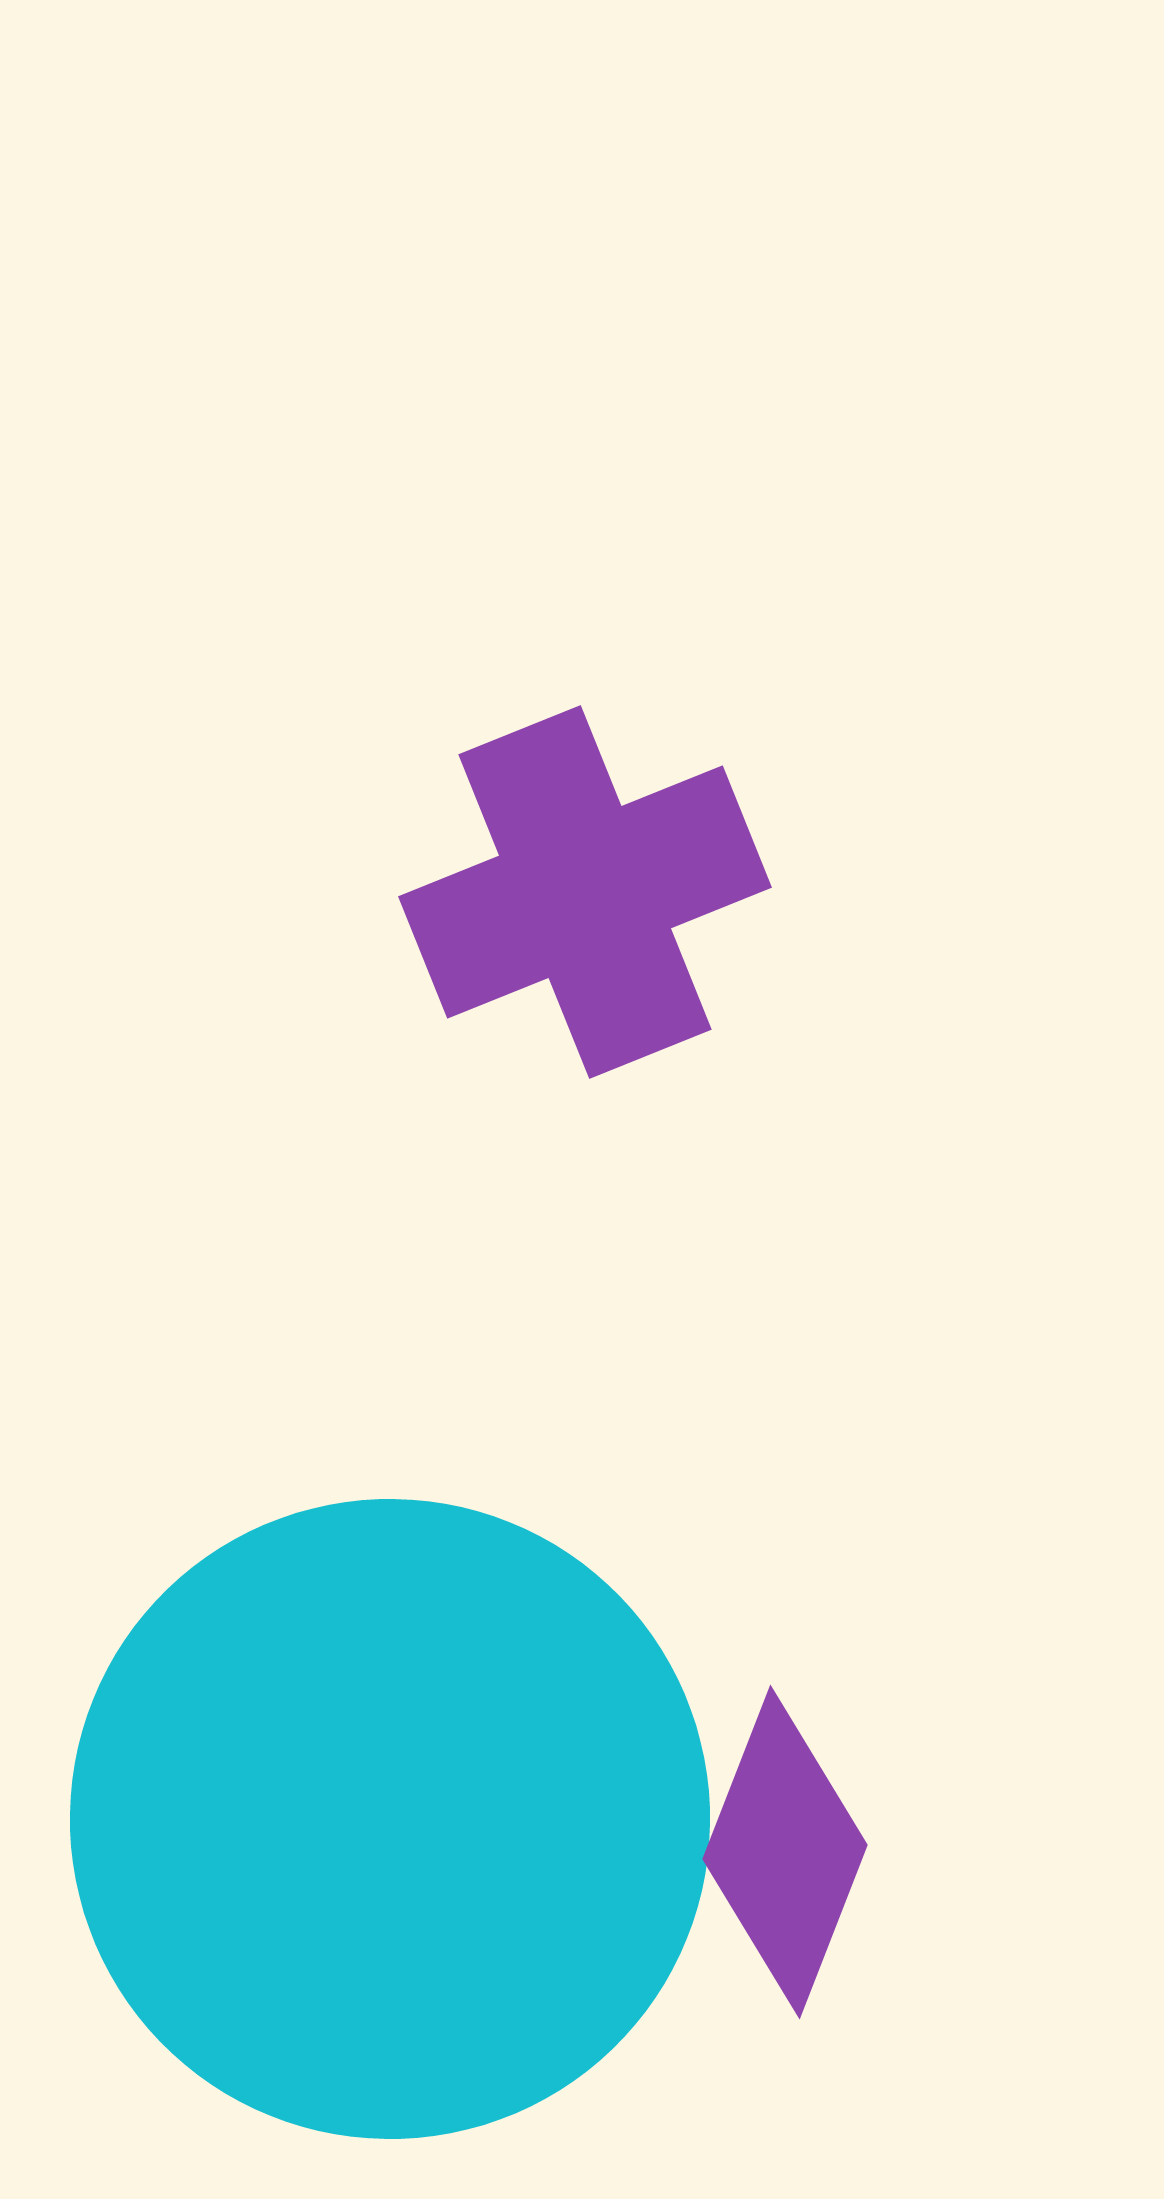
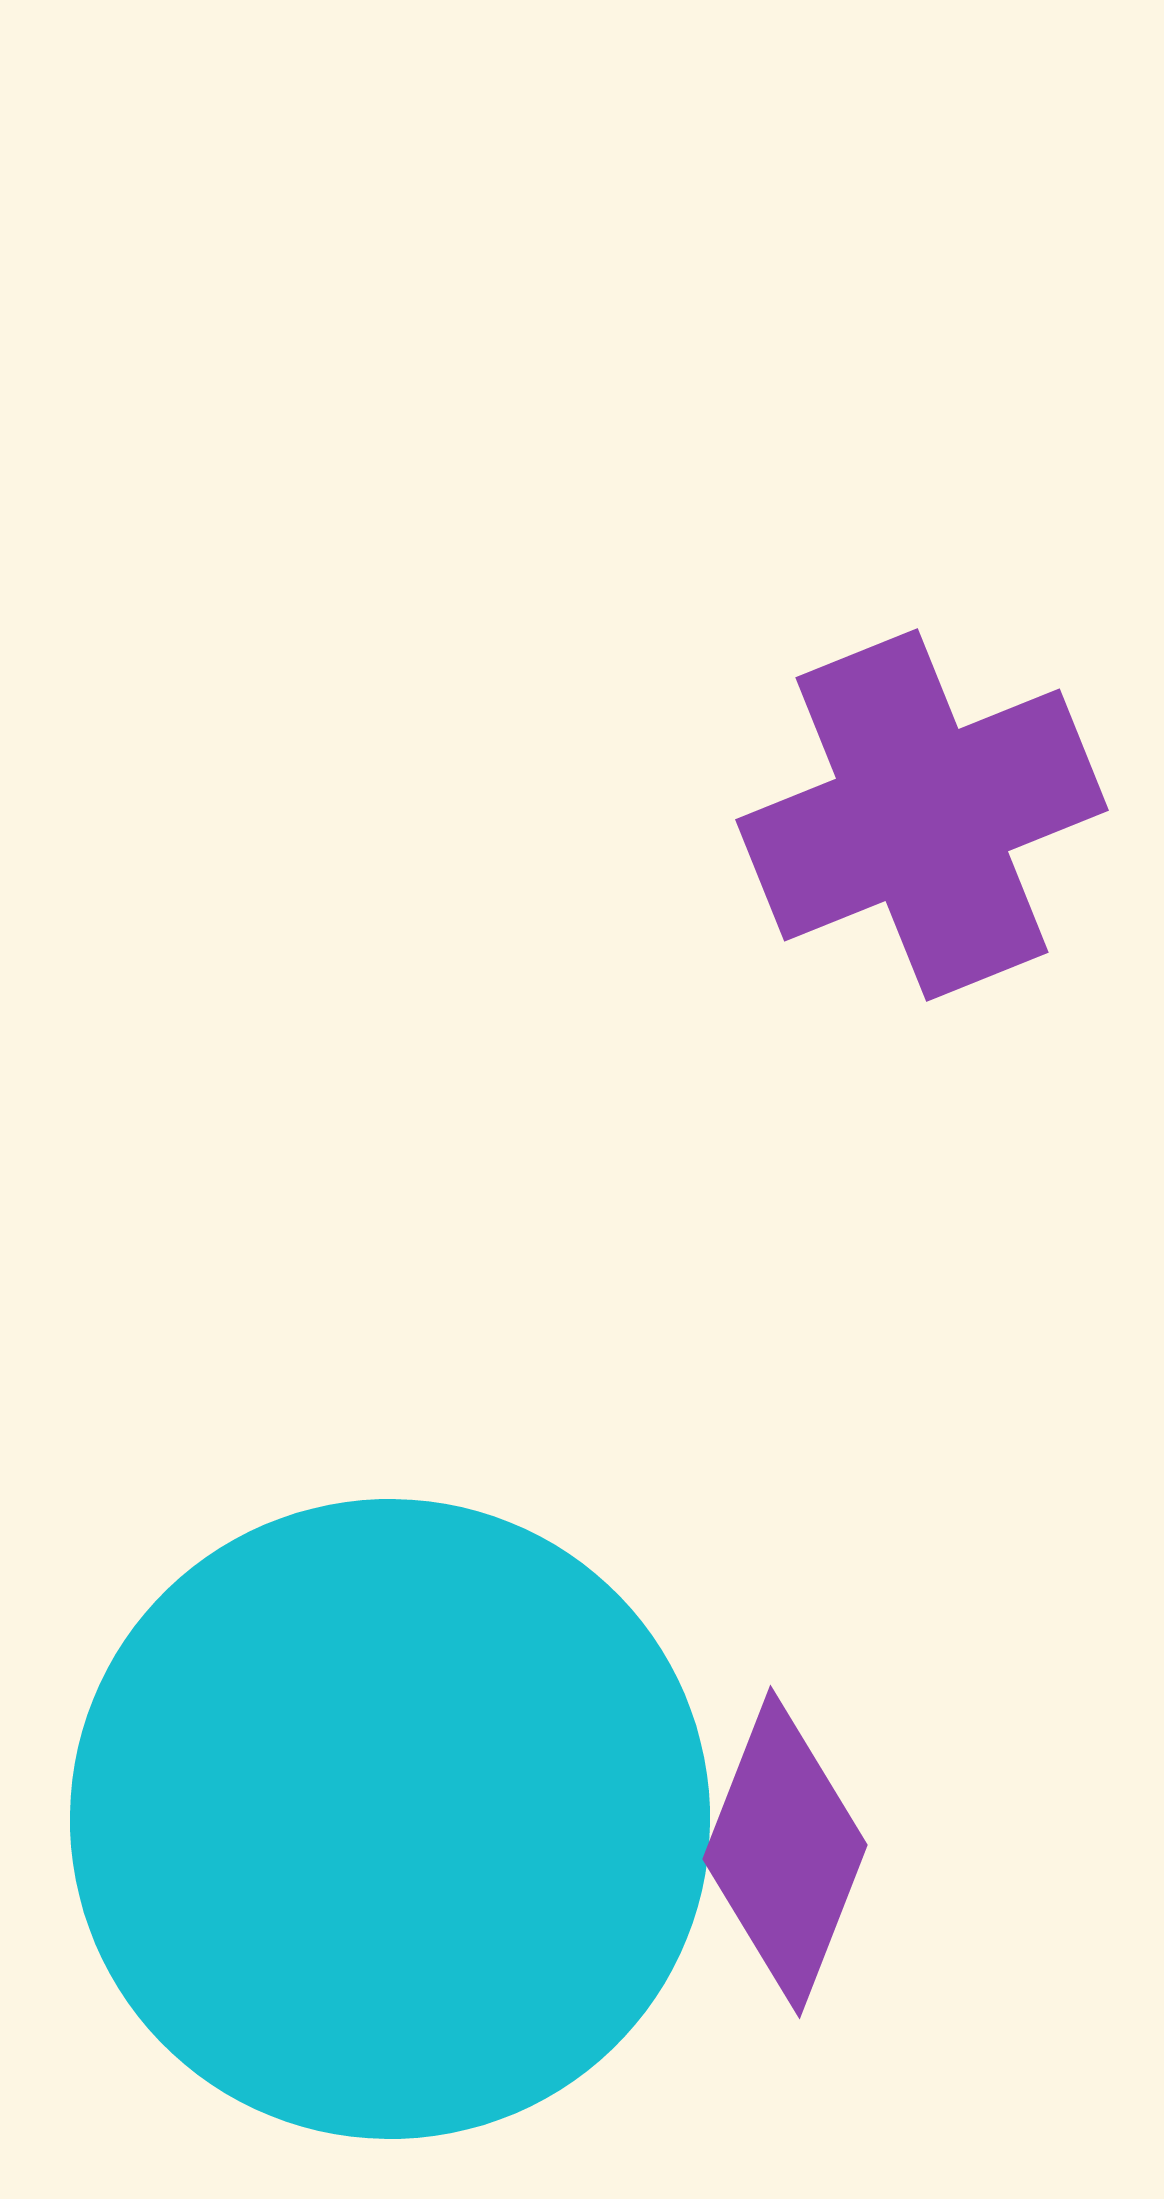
purple cross: moved 337 px right, 77 px up
